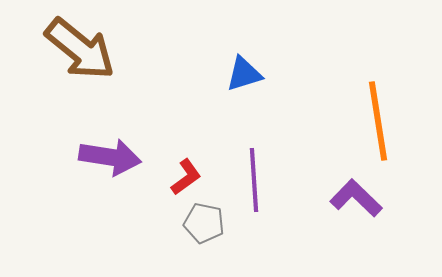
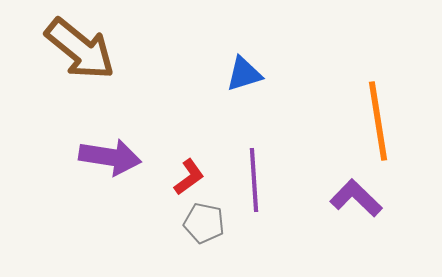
red L-shape: moved 3 px right
